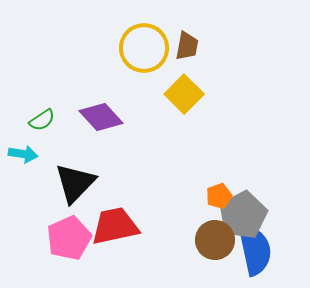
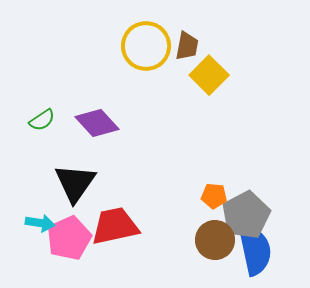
yellow circle: moved 2 px right, 2 px up
yellow square: moved 25 px right, 19 px up
purple diamond: moved 4 px left, 6 px down
cyan arrow: moved 17 px right, 69 px down
black triangle: rotated 9 degrees counterclockwise
orange pentagon: moved 5 px left; rotated 25 degrees clockwise
gray pentagon: moved 3 px right
